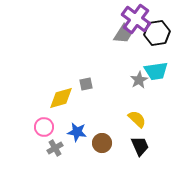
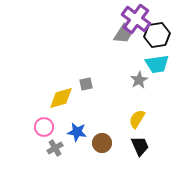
black hexagon: moved 2 px down
cyan trapezoid: moved 1 px right, 7 px up
yellow semicircle: rotated 102 degrees counterclockwise
